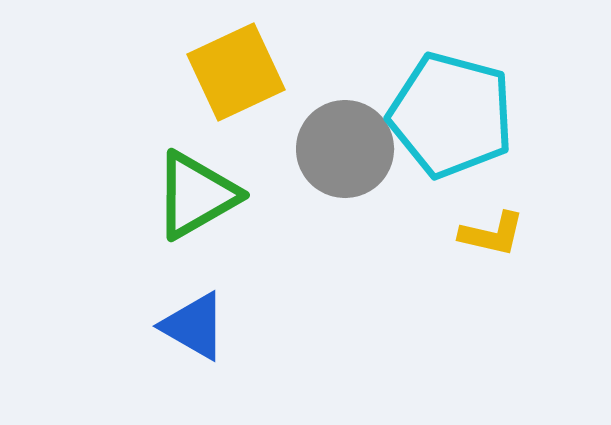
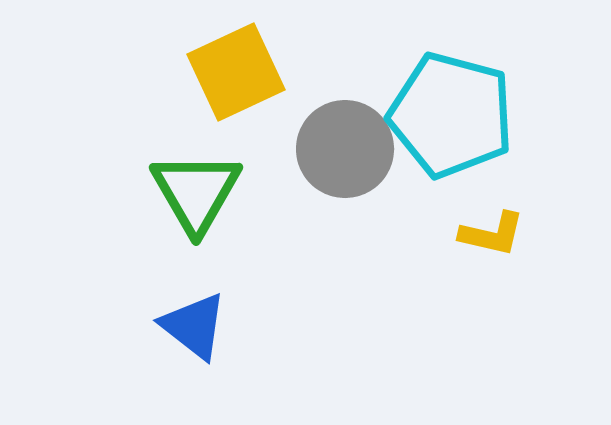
green triangle: moved 3 px up; rotated 30 degrees counterclockwise
blue triangle: rotated 8 degrees clockwise
